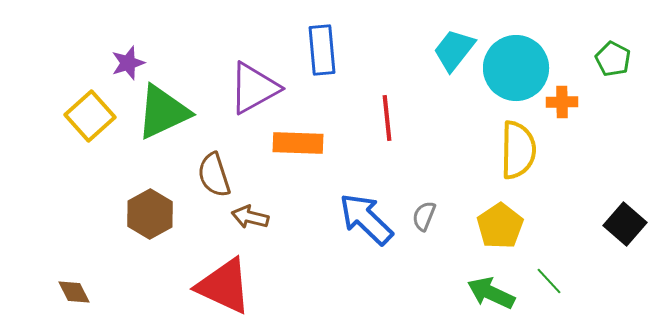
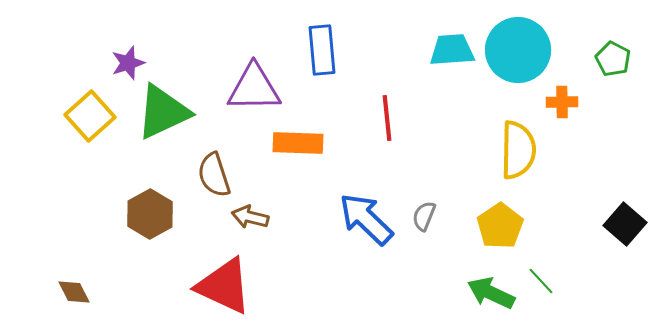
cyan trapezoid: moved 2 px left; rotated 48 degrees clockwise
cyan circle: moved 2 px right, 18 px up
purple triangle: rotated 28 degrees clockwise
green line: moved 8 px left
